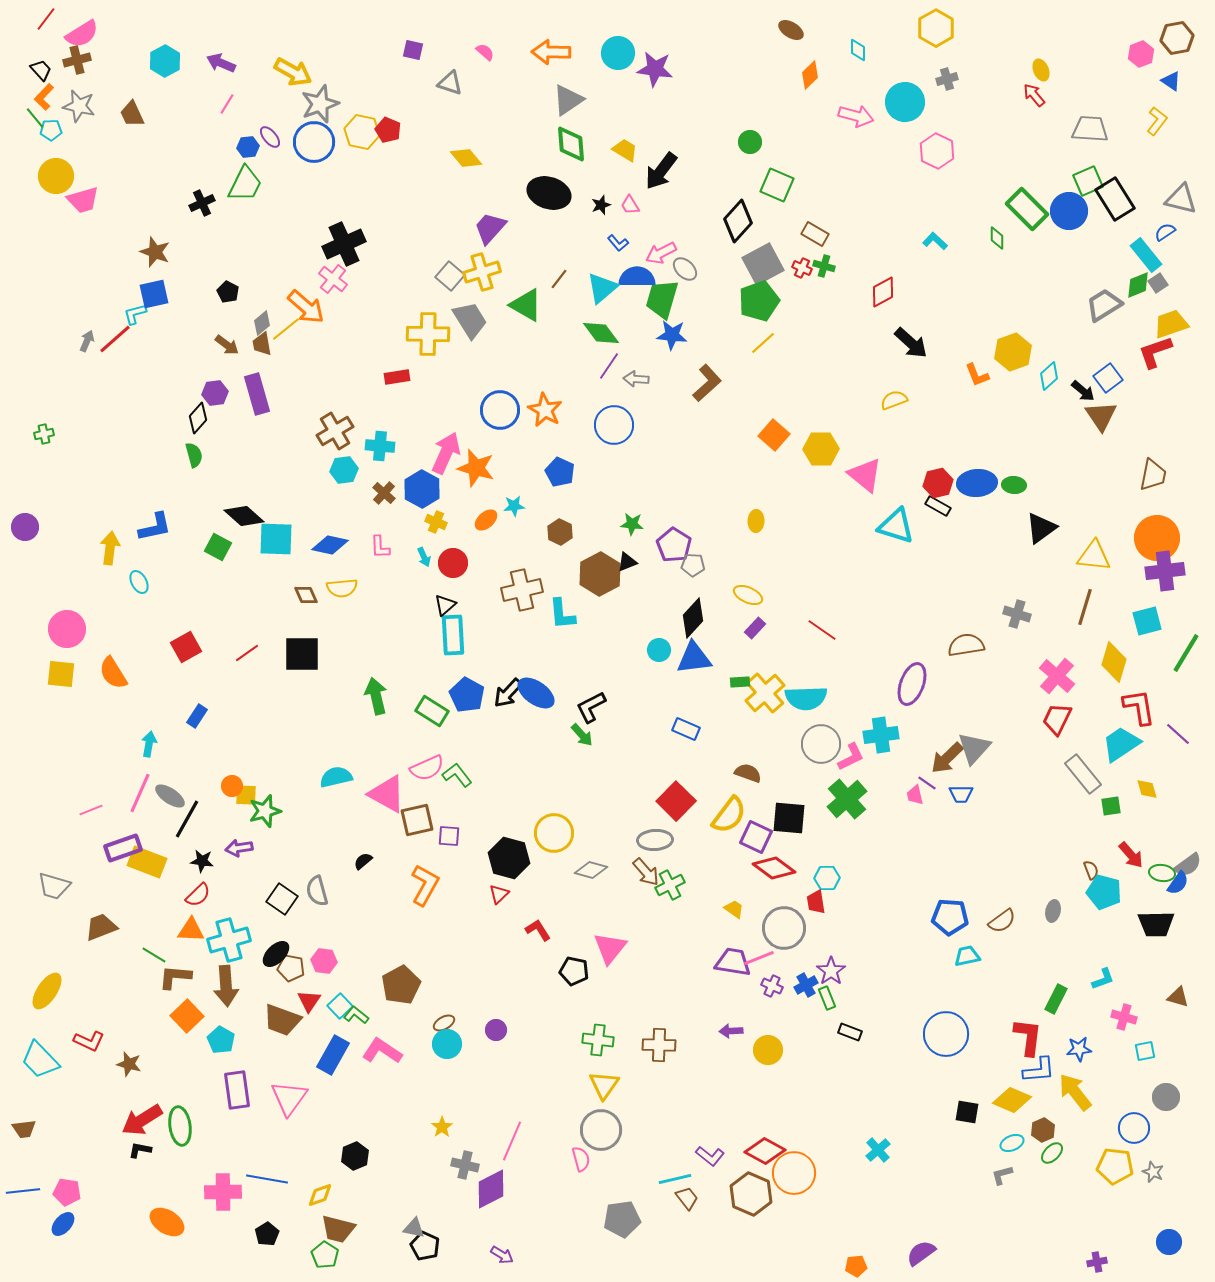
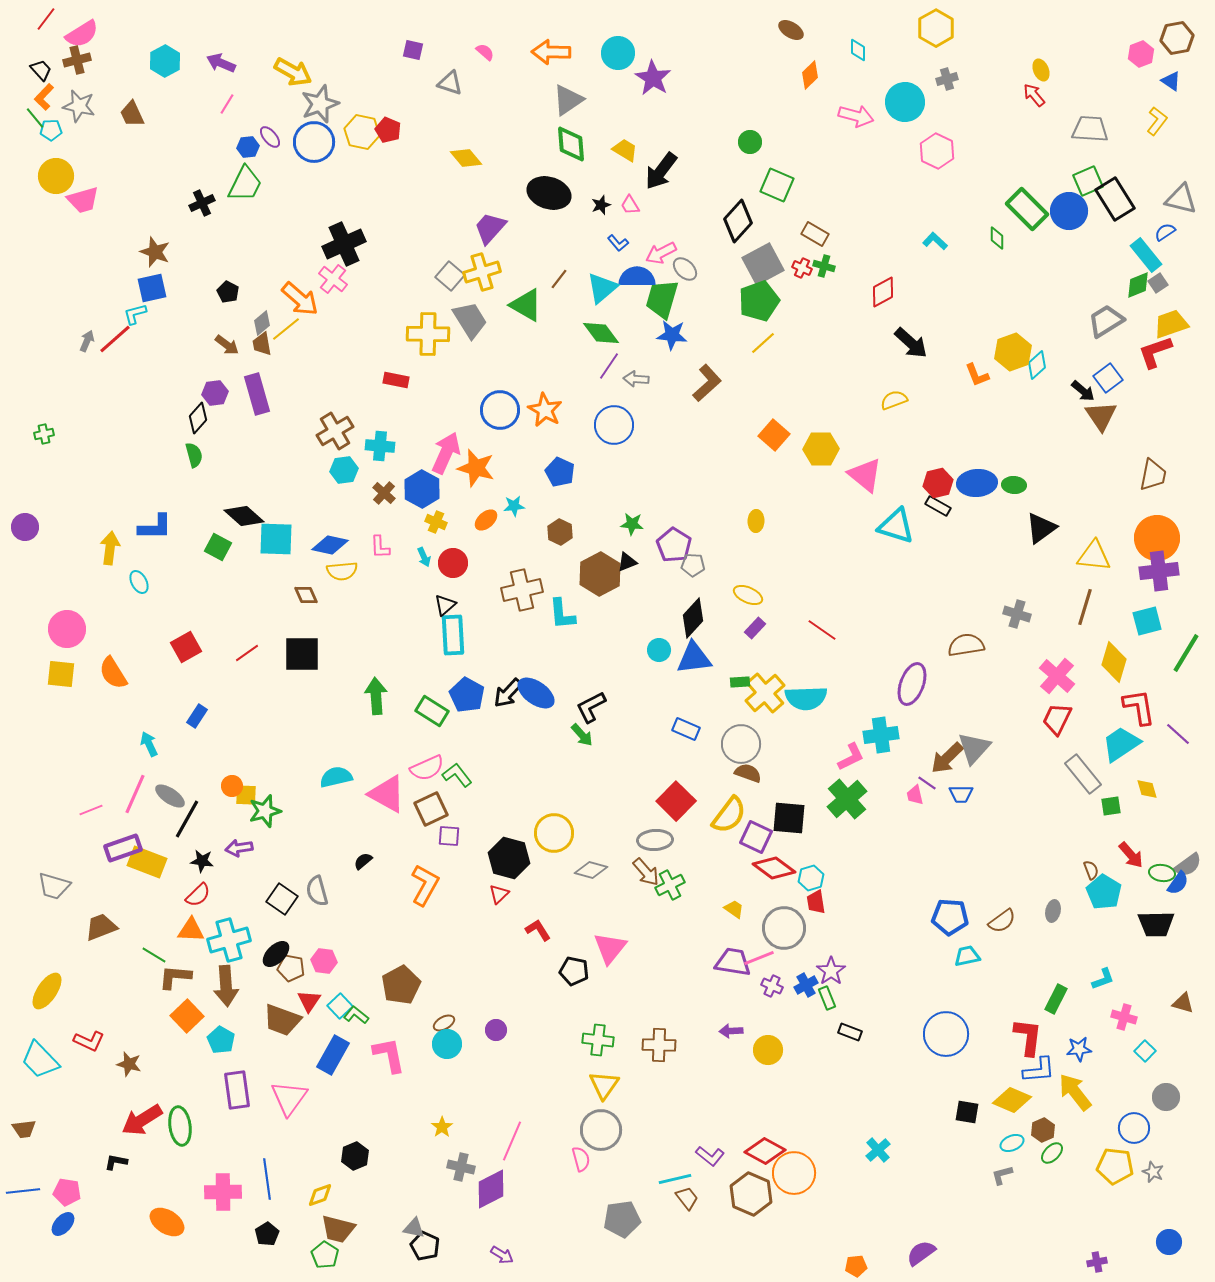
purple star at (655, 69): moved 2 px left, 9 px down; rotated 24 degrees clockwise
blue square at (154, 294): moved 2 px left, 6 px up
gray trapezoid at (1104, 305): moved 2 px right, 16 px down
orange arrow at (306, 307): moved 6 px left, 8 px up
cyan diamond at (1049, 376): moved 12 px left, 11 px up
red rectangle at (397, 377): moved 1 px left, 3 px down; rotated 20 degrees clockwise
blue L-shape at (155, 527): rotated 12 degrees clockwise
purple cross at (1165, 571): moved 6 px left
yellow semicircle at (342, 588): moved 17 px up
green arrow at (376, 696): rotated 9 degrees clockwise
cyan arrow at (149, 744): rotated 35 degrees counterclockwise
gray circle at (821, 744): moved 80 px left
pink line at (140, 793): moved 5 px left, 1 px down
brown square at (417, 820): moved 14 px right, 11 px up; rotated 12 degrees counterclockwise
cyan hexagon at (827, 878): moved 16 px left; rotated 15 degrees counterclockwise
cyan pentagon at (1104, 892): rotated 16 degrees clockwise
brown triangle at (1178, 997): moved 5 px right, 6 px down
pink L-shape at (382, 1051): moved 7 px right, 4 px down; rotated 45 degrees clockwise
cyan square at (1145, 1051): rotated 35 degrees counterclockwise
black L-shape at (140, 1150): moved 24 px left, 12 px down
gray cross at (465, 1165): moved 4 px left, 2 px down
blue line at (267, 1179): rotated 72 degrees clockwise
